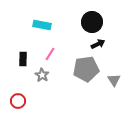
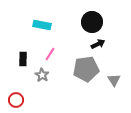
red circle: moved 2 px left, 1 px up
